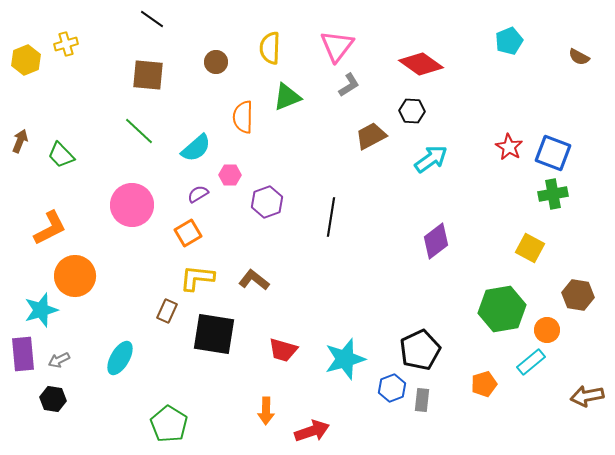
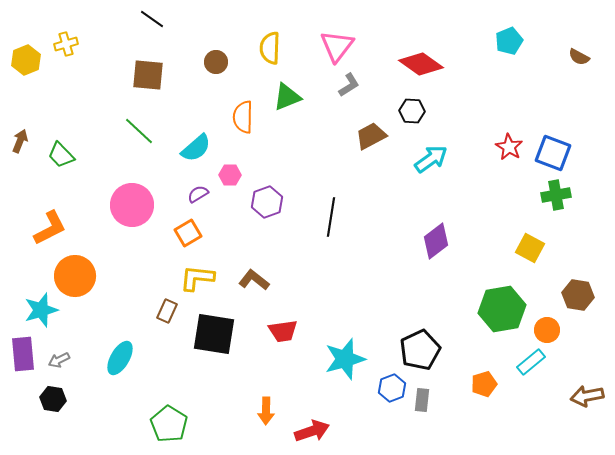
green cross at (553, 194): moved 3 px right, 1 px down
red trapezoid at (283, 350): moved 19 px up; rotated 24 degrees counterclockwise
